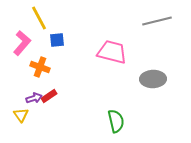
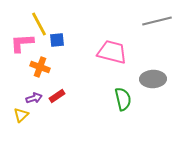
yellow line: moved 6 px down
pink L-shape: rotated 135 degrees counterclockwise
red rectangle: moved 8 px right
yellow triangle: rotated 21 degrees clockwise
green semicircle: moved 7 px right, 22 px up
